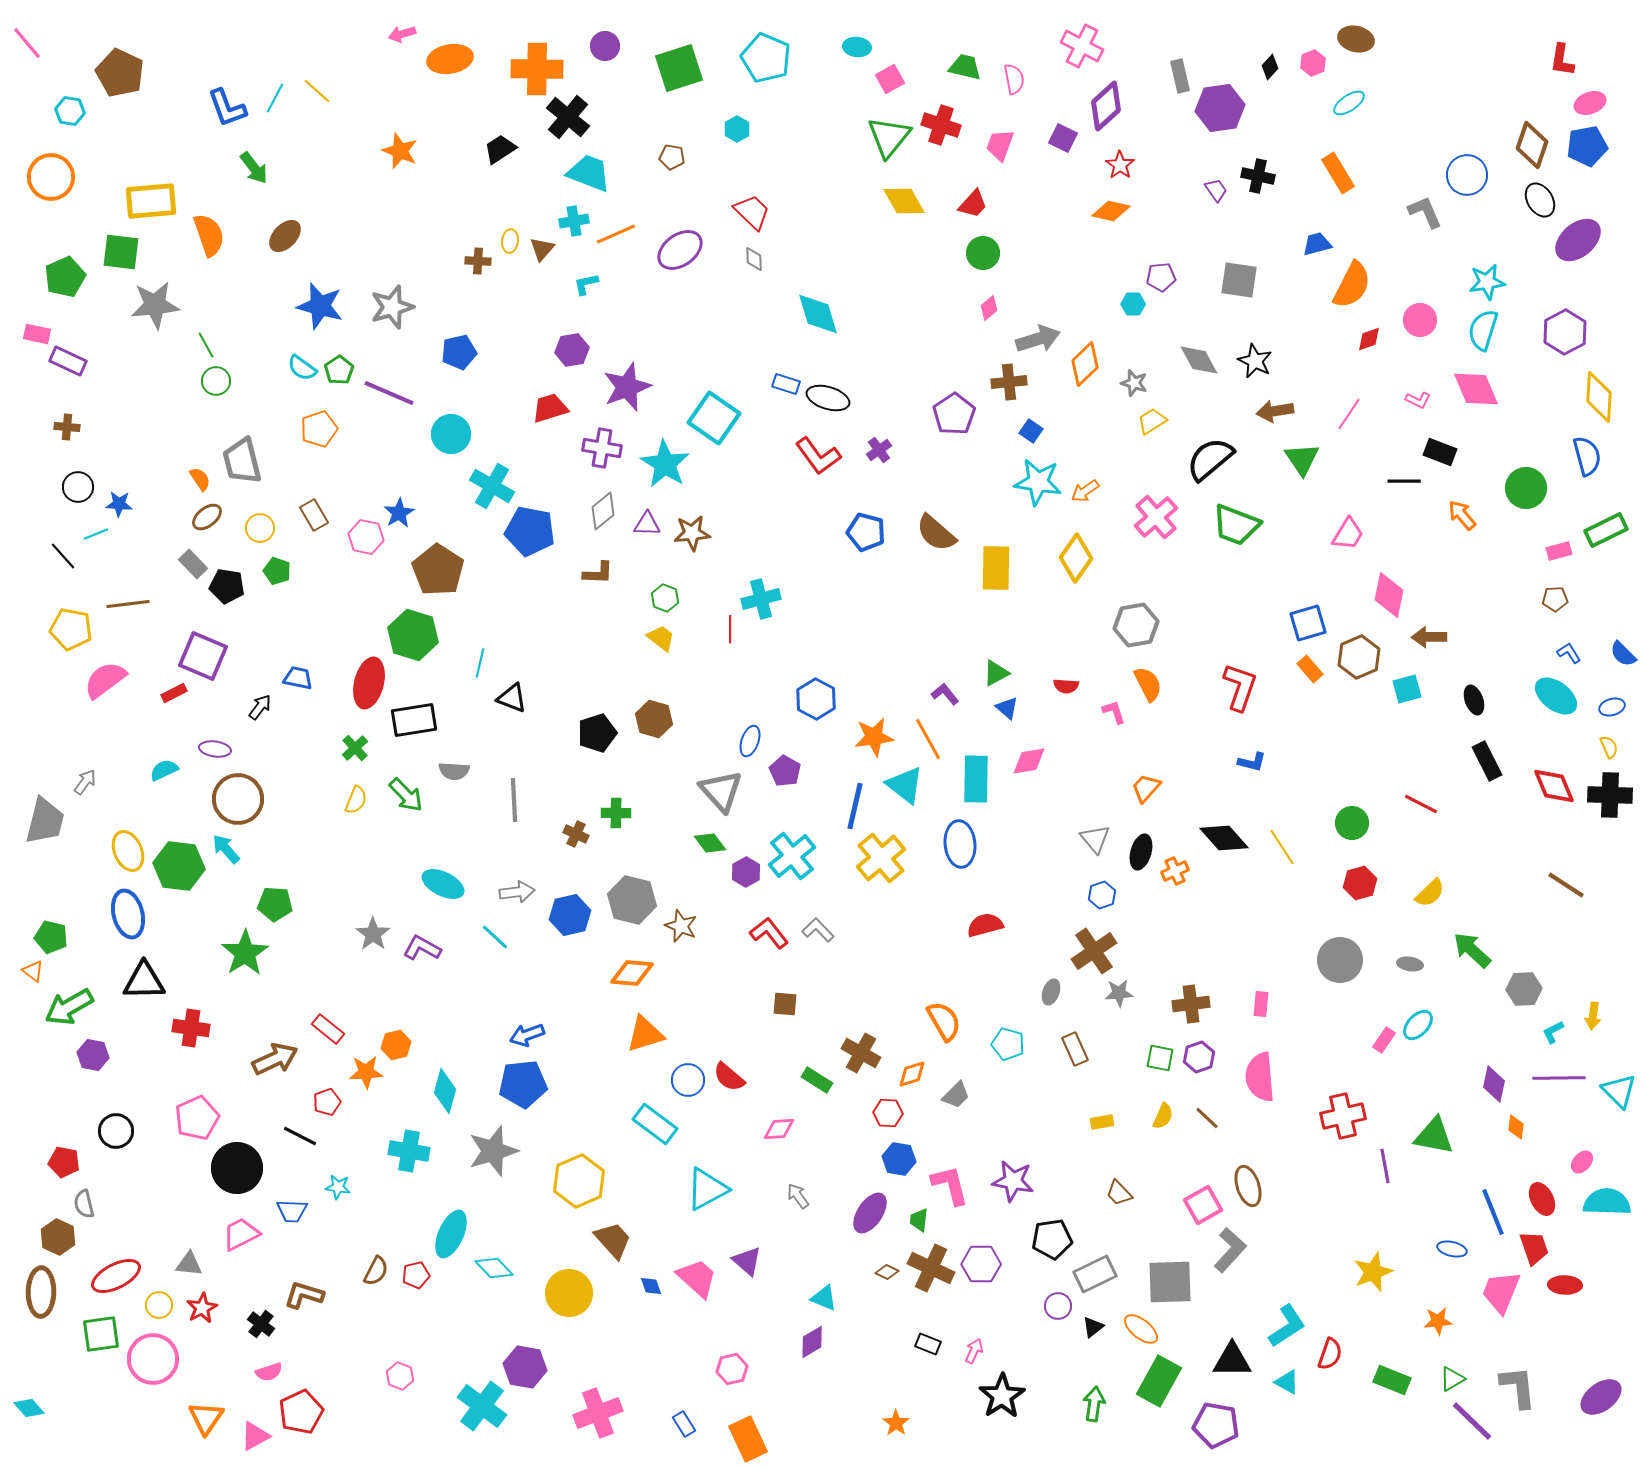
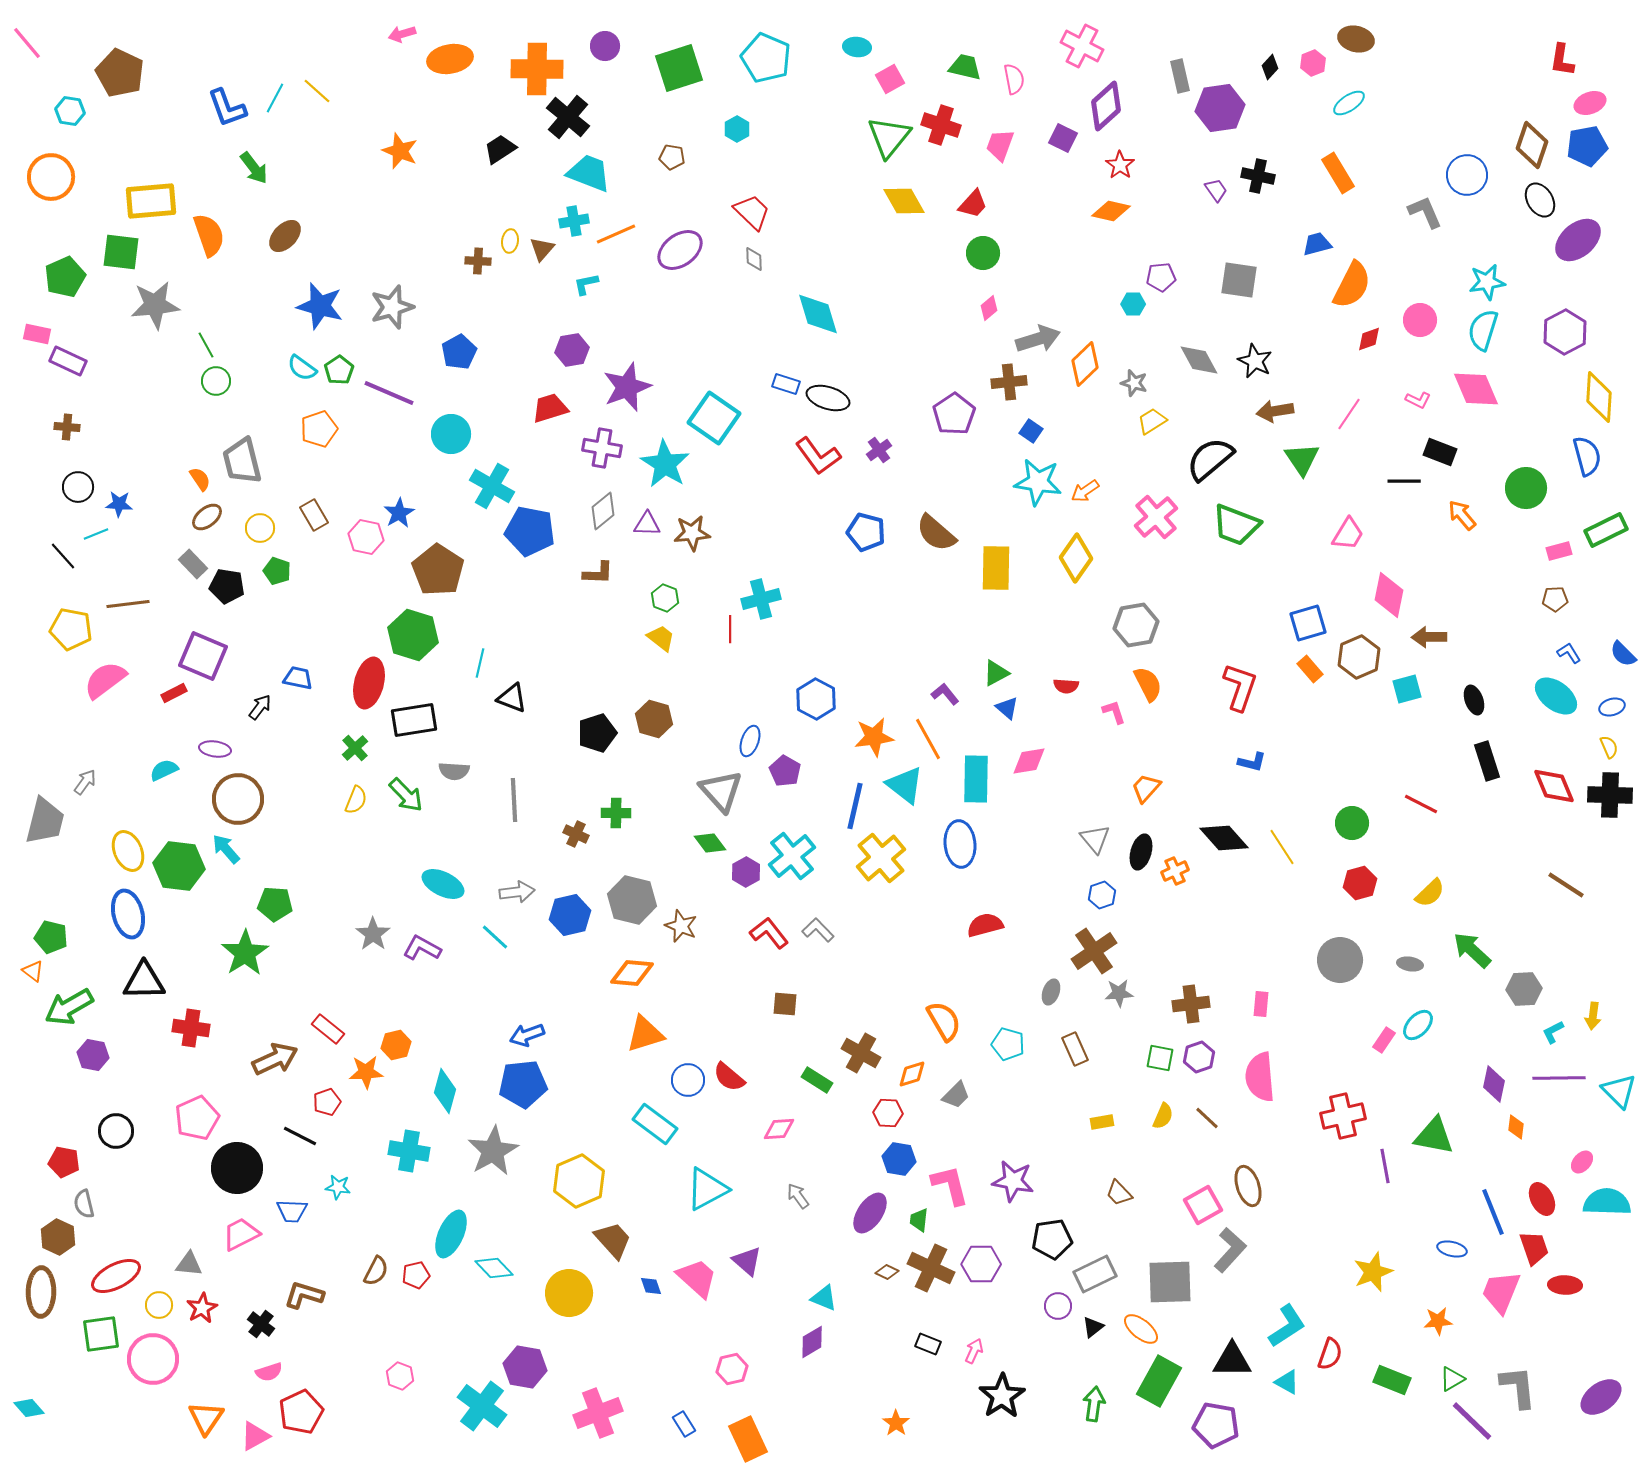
blue pentagon at (459, 352): rotated 16 degrees counterclockwise
black rectangle at (1487, 761): rotated 9 degrees clockwise
gray star at (493, 1151): rotated 12 degrees counterclockwise
